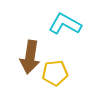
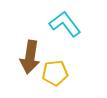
cyan L-shape: rotated 24 degrees clockwise
